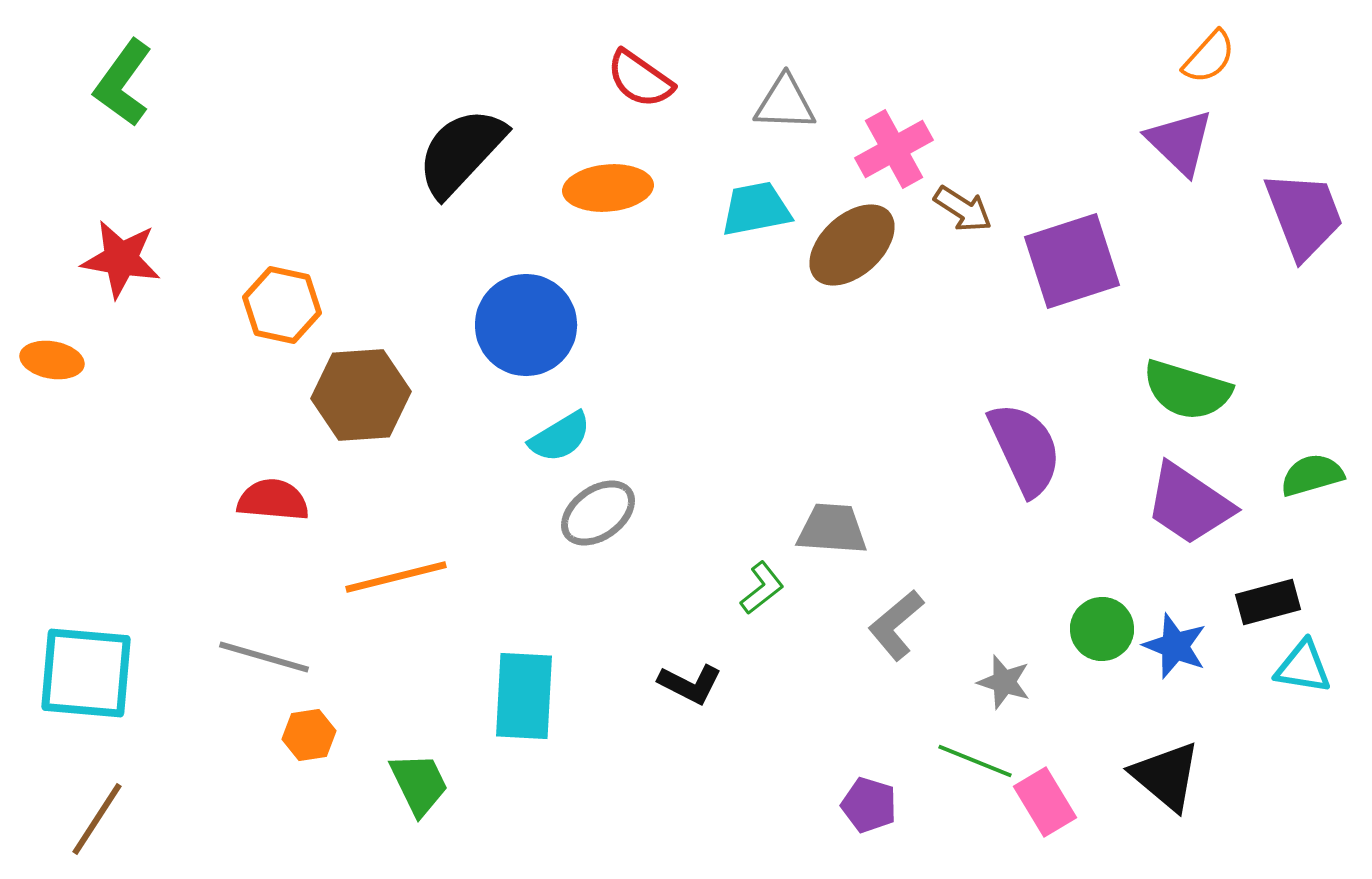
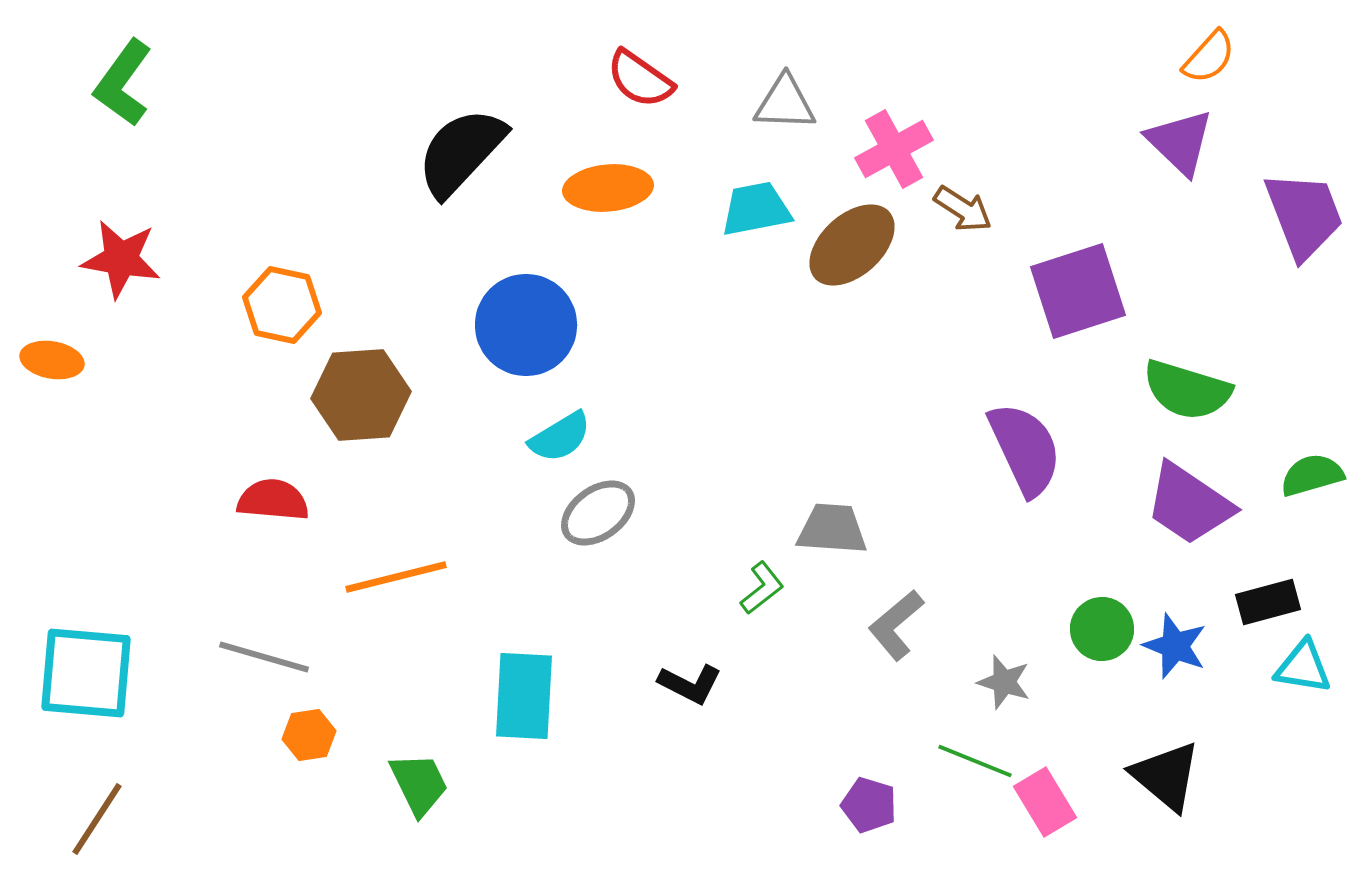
purple square at (1072, 261): moved 6 px right, 30 px down
